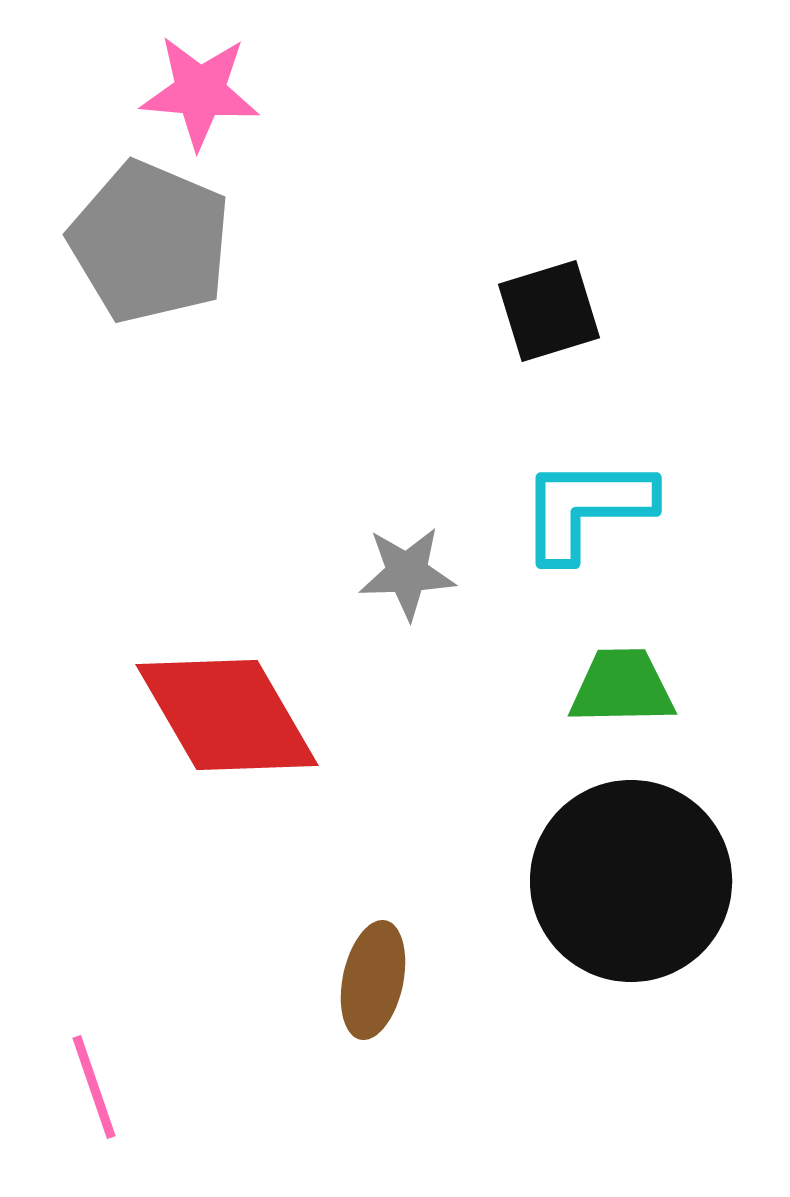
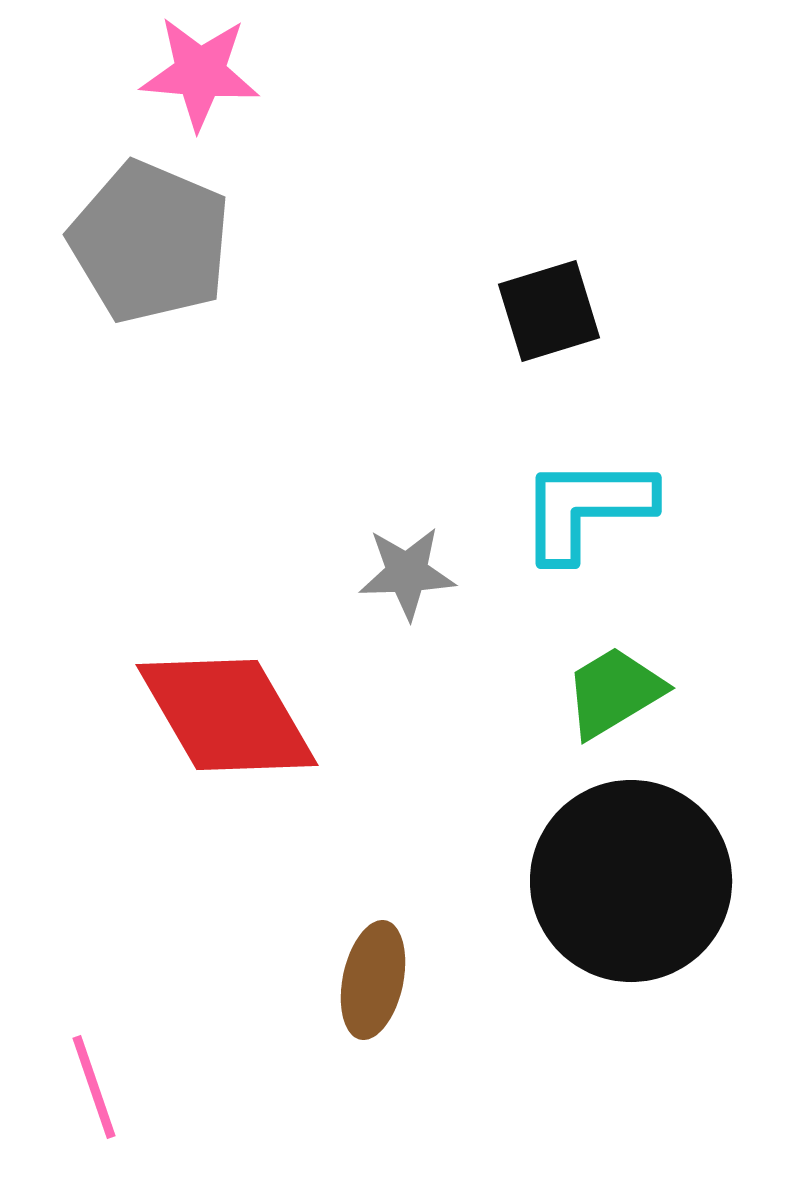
pink star: moved 19 px up
green trapezoid: moved 8 px left, 5 px down; rotated 30 degrees counterclockwise
